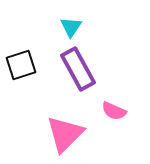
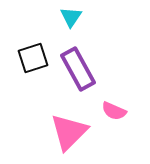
cyan triangle: moved 10 px up
black square: moved 12 px right, 7 px up
pink triangle: moved 4 px right, 2 px up
